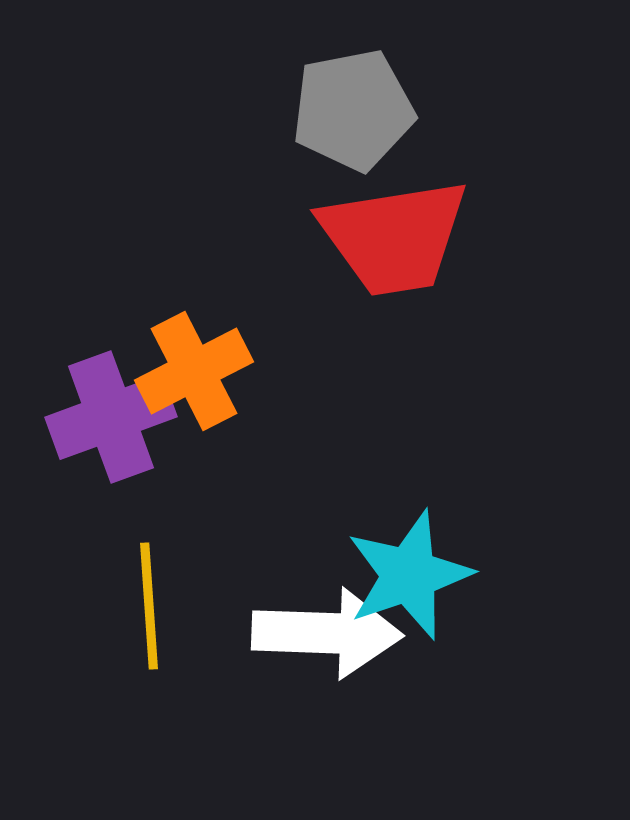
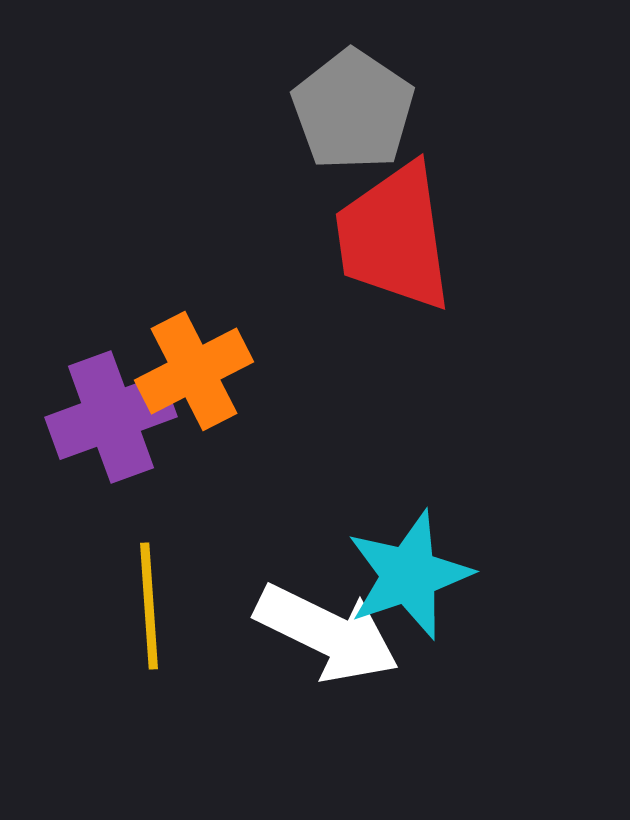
gray pentagon: rotated 27 degrees counterclockwise
red trapezoid: rotated 91 degrees clockwise
white arrow: rotated 24 degrees clockwise
